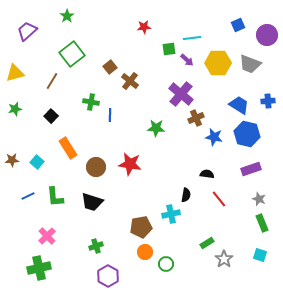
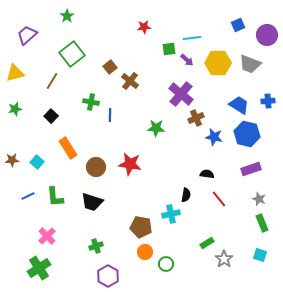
purple trapezoid at (27, 31): moved 4 px down
brown pentagon at (141, 227): rotated 20 degrees clockwise
green cross at (39, 268): rotated 20 degrees counterclockwise
